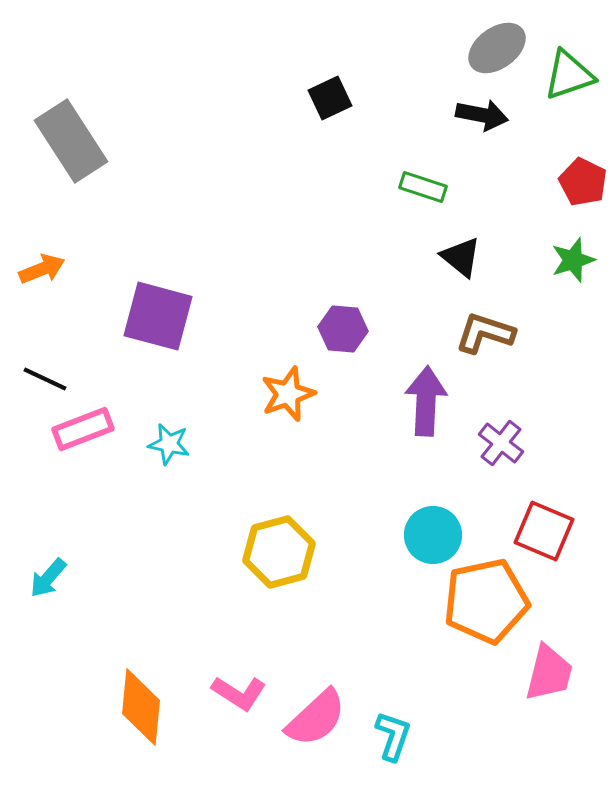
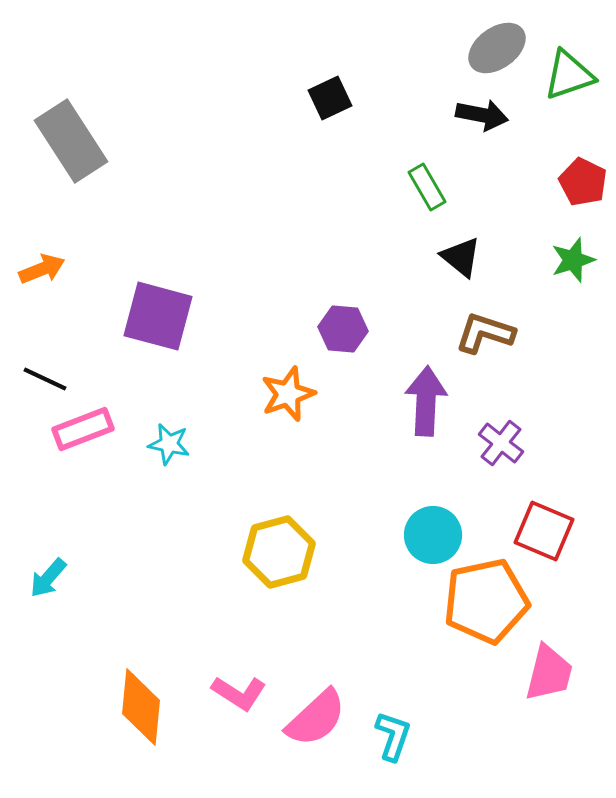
green rectangle: moved 4 px right; rotated 42 degrees clockwise
